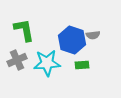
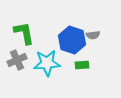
green L-shape: moved 3 px down
